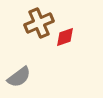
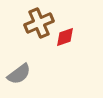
gray semicircle: moved 3 px up
